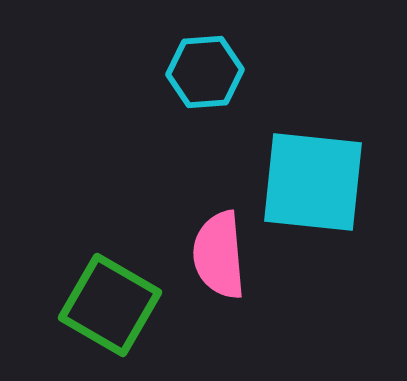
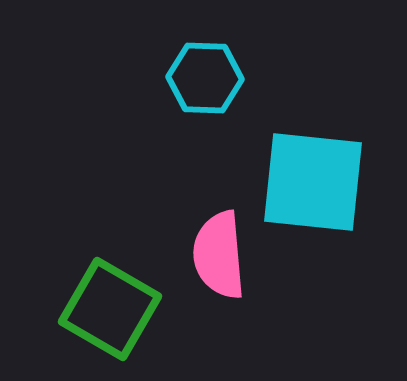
cyan hexagon: moved 6 px down; rotated 6 degrees clockwise
green square: moved 4 px down
